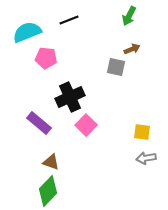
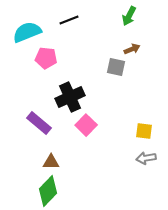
yellow square: moved 2 px right, 1 px up
brown triangle: rotated 18 degrees counterclockwise
